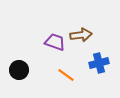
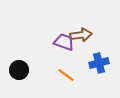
purple trapezoid: moved 9 px right
